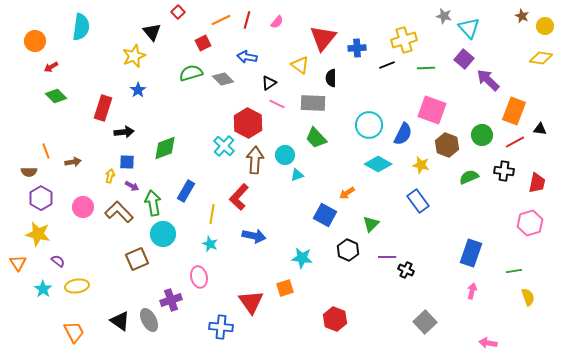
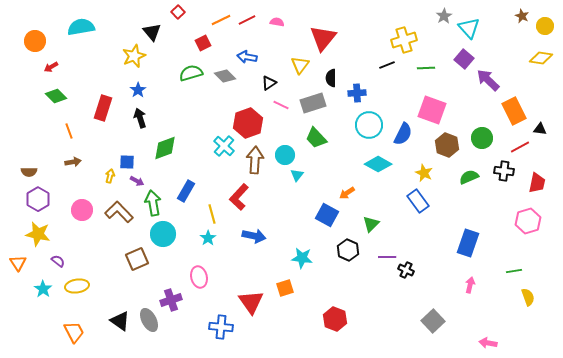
gray star at (444, 16): rotated 28 degrees clockwise
red line at (247, 20): rotated 48 degrees clockwise
pink semicircle at (277, 22): rotated 120 degrees counterclockwise
cyan semicircle at (81, 27): rotated 108 degrees counterclockwise
blue cross at (357, 48): moved 45 px down
yellow triangle at (300, 65): rotated 30 degrees clockwise
gray diamond at (223, 79): moved 2 px right, 3 px up
gray rectangle at (313, 103): rotated 20 degrees counterclockwise
pink line at (277, 104): moved 4 px right, 1 px down
orange rectangle at (514, 111): rotated 48 degrees counterclockwise
red hexagon at (248, 123): rotated 12 degrees clockwise
black arrow at (124, 132): moved 16 px right, 14 px up; rotated 102 degrees counterclockwise
green circle at (482, 135): moved 3 px down
red line at (515, 142): moved 5 px right, 5 px down
orange line at (46, 151): moved 23 px right, 20 px up
yellow star at (421, 165): moved 3 px right, 8 px down; rotated 12 degrees clockwise
cyan triangle at (297, 175): rotated 32 degrees counterclockwise
purple arrow at (132, 186): moved 5 px right, 5 px up
purple hexagon at (41, 198): moved 3 px left, 1 px down
pink circle at (83, 207): moved 1 px left, 3 px down
yellow line at (212, 214): rotated 24 degrees counterclockwise
blue square at (325, 215): moved 2 px right
pink hexagon at (530, 223): moved 2 px left, 2 px up
cyan star at (210, 244): moved 2 px left, 6 px up; rotated 14 degrees clockwise
blue rectangle at (471, 253): moved 3 px left, 10 px up
pink arrow at (472, 291): moved 2 px left, 6 px up
gray square at (425, 322): moved 8 px right, 1 px up
